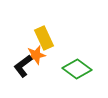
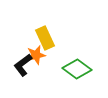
yellow rectangle: moved 1 px right
black L-shape: moved 1 px up
